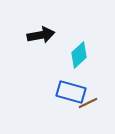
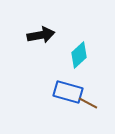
blue rectangle: moved 3 px left
brown line: rotated 54 degrees clockwise
